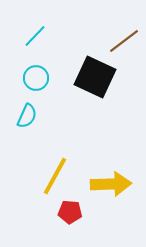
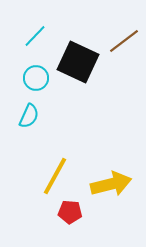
black square: moved 17 px left, 15 px up
cyan semicircle: moved 2 px right
yellow arrow: rotated 12 degrees counterclockwise
